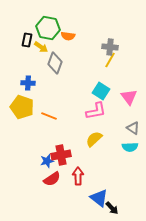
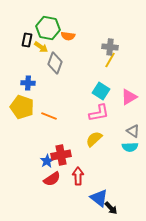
pink triangle: rotated 36 degrees clockwise
pink L-shape: moved 3 px right, 2 px down
gray triangle: moved 3 px down
blue star: rotated 16 degrees counterclockwise
black arrow: moved 1 px left
